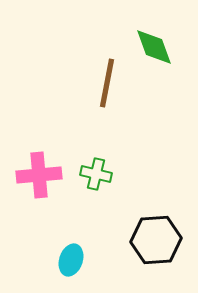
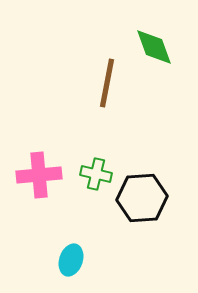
black hexagon: moved 14 px left, 42 px up
